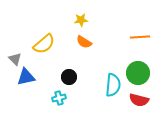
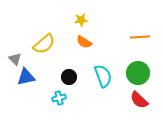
cyan semicircle: moved 10 px left, 9 px up; rotated 25 degrees counterclockwise
red semicircle: rotated 30 degrees clockwise
